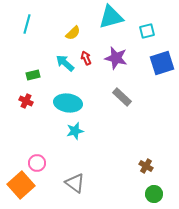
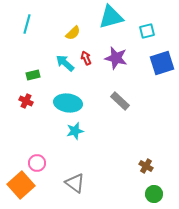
gray rectangle: moved 2 px left, 4 px down
